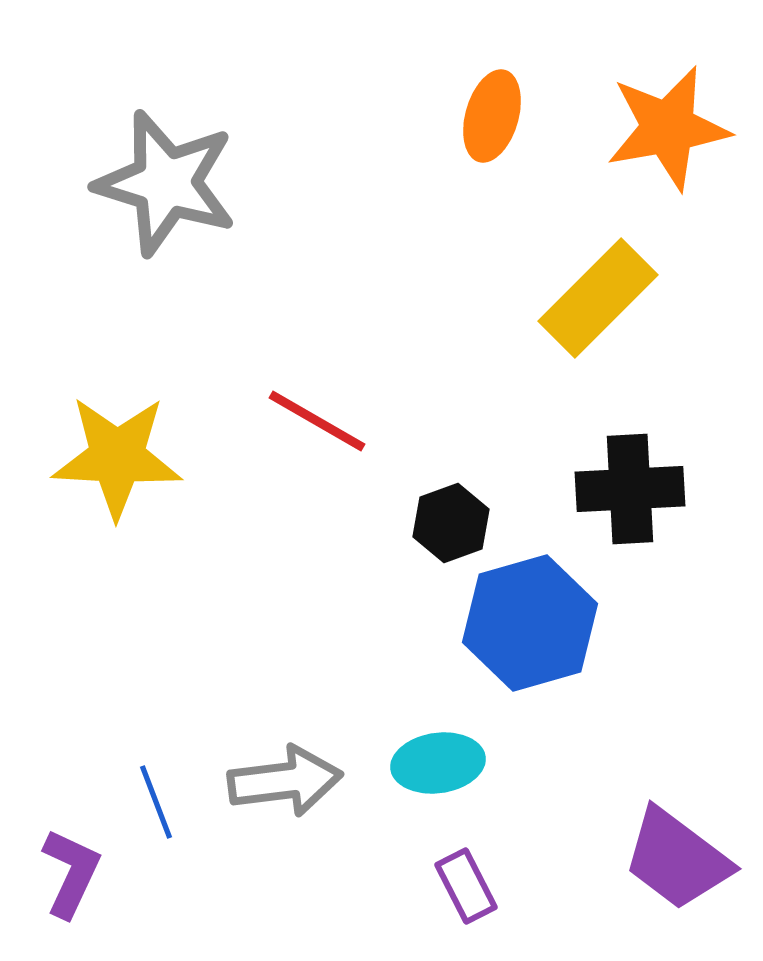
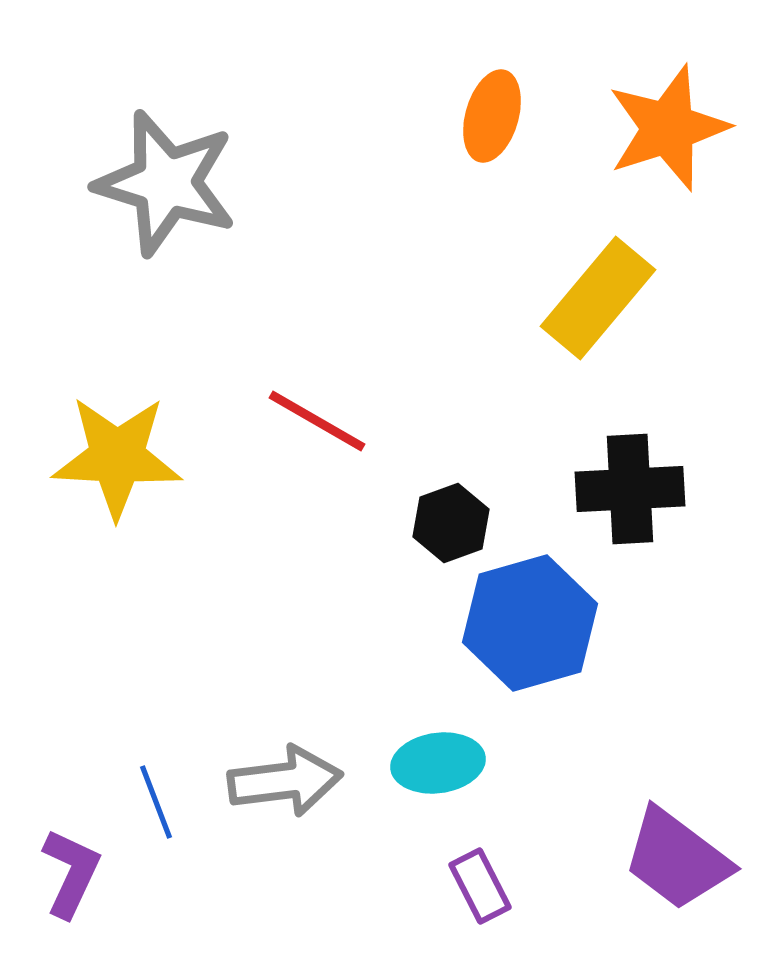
orange star: rotated 8 degrees counterclockwise
yellow rectangle: rotated 5 degrees counterclockwise
purple rectangle: moved 14 px right
